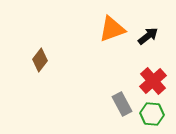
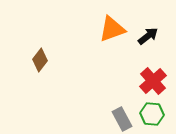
gray rectangle: moved 15 px down
